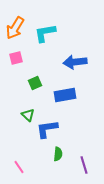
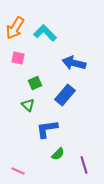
cyan L-shape: rotated 55 degrees clockwise
pink square: moved 2 px right; rotated 24 degrees clockwise
blue arrow: moved 1 px left, 1 px down; rotated 20 degrees clockwise
blue rectangle: rotated 40 degrees counterclockwise
green triangle: moved 10 px up
green semicircle: rotated 40 degrees clockwise
pink line: moved 1 px left, 4 px down; rotated 32 degrees counterclockwise
